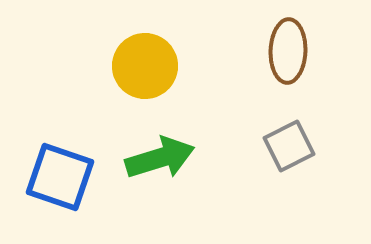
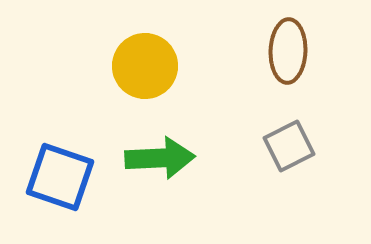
green arrow: rotated 14 degrees clockwise
